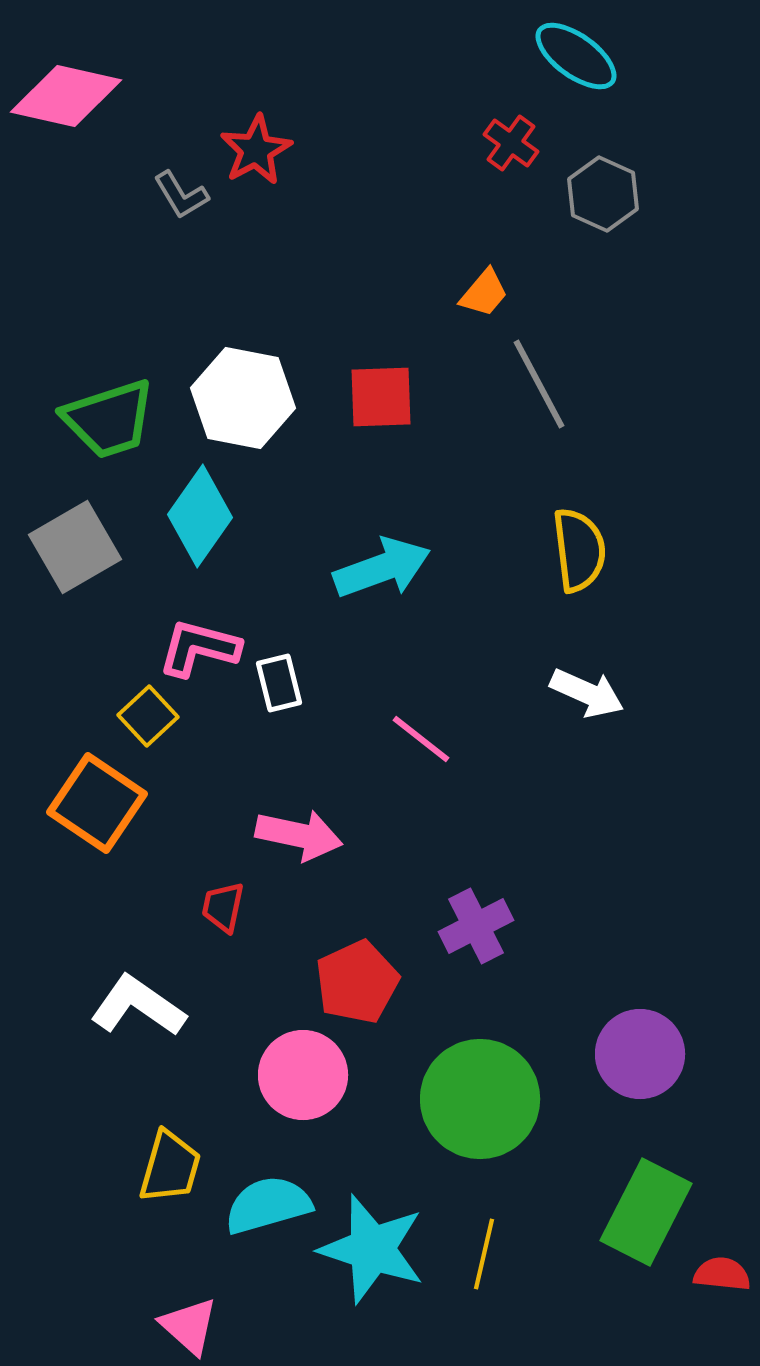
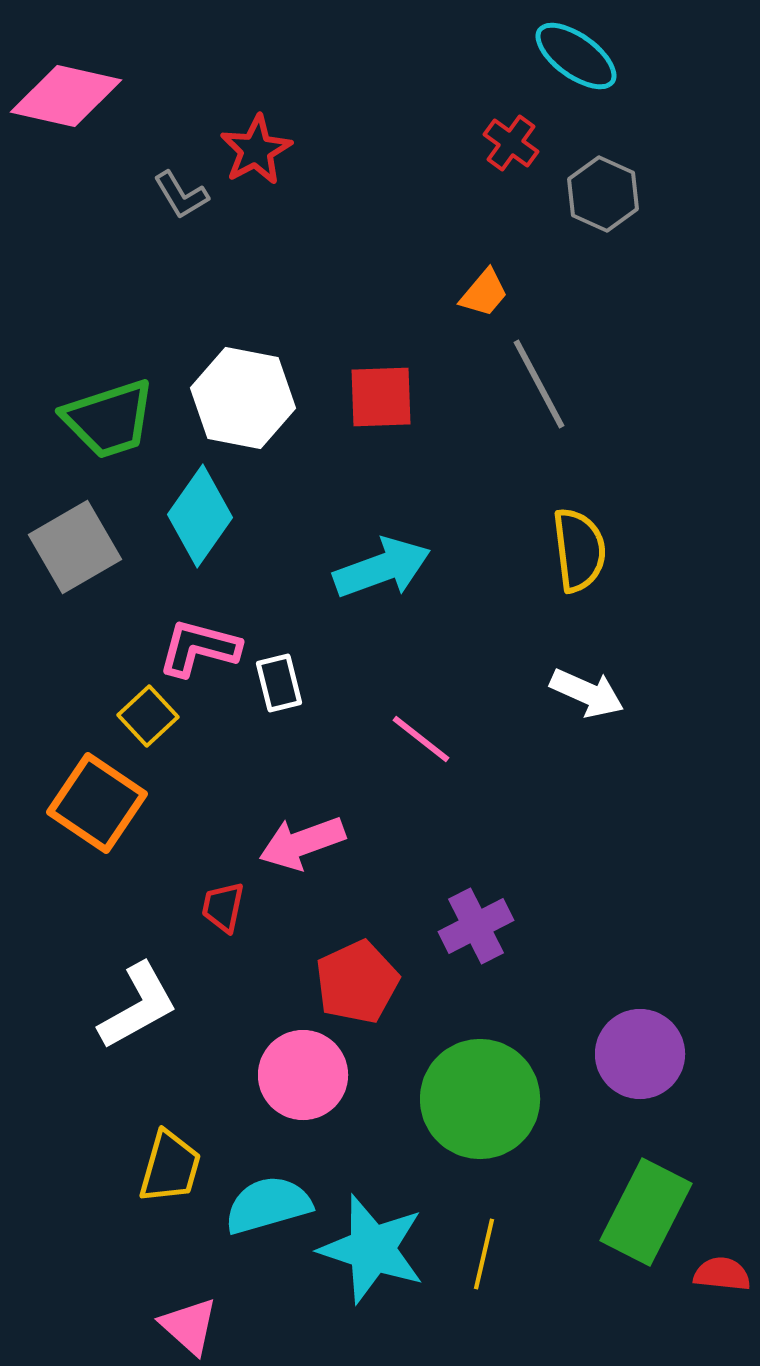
pink arrow: moved 3 px right, 8 px down; rotated 148 degrees clockwise
white L-shape: rotated 116 degrees clockwise
